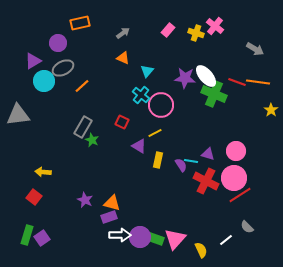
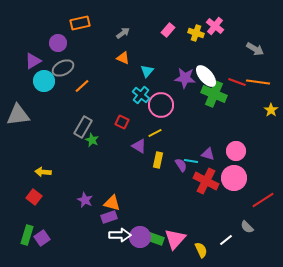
red line at (240, 195): moved 23 px right, 5 px down
